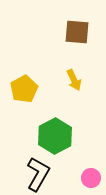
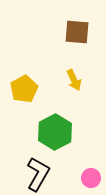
green hexagon: moved 4 px up
